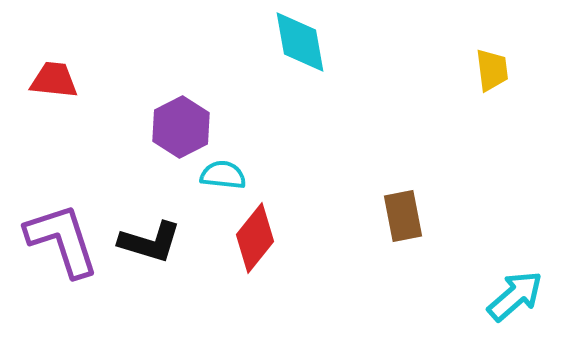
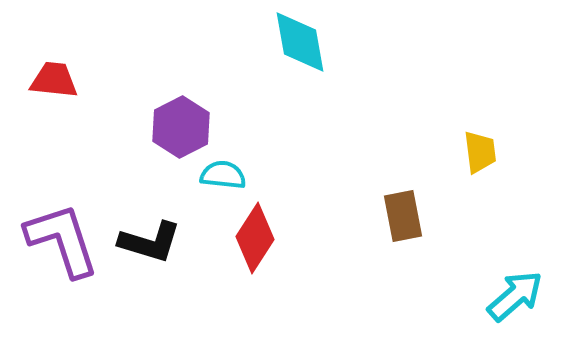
yellow trapezoid: moved 12 px left, 82 px down
red diamond: rotated 6 degrees counterclockwise
